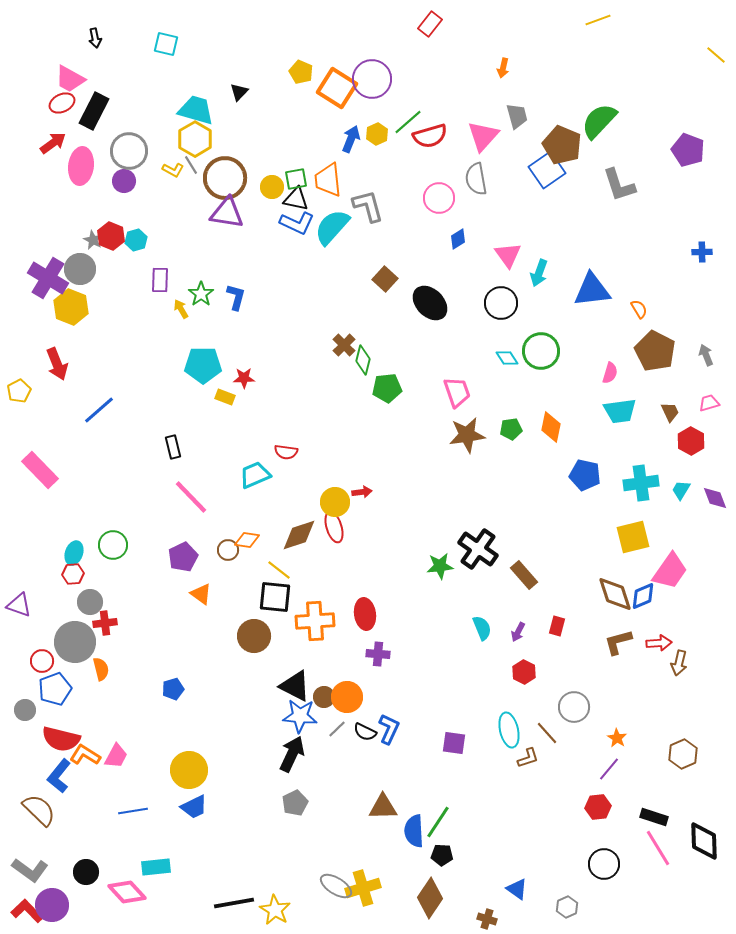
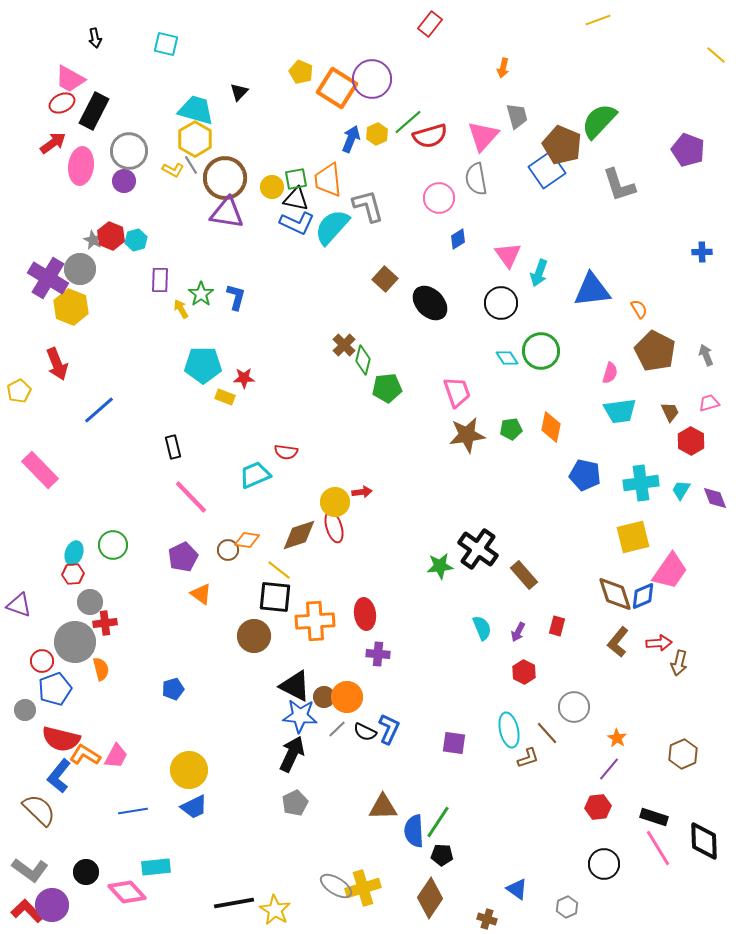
brown L-shape at (618, 642): rotated 36 degrees counterclockwise
